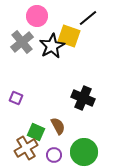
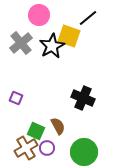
pink circle: moved 2 px right, 1 px up
gray cross: moved 1 px left, 1 px down
green square: moved 1 px up
purple circle: moved 7 px left, 7 px up
